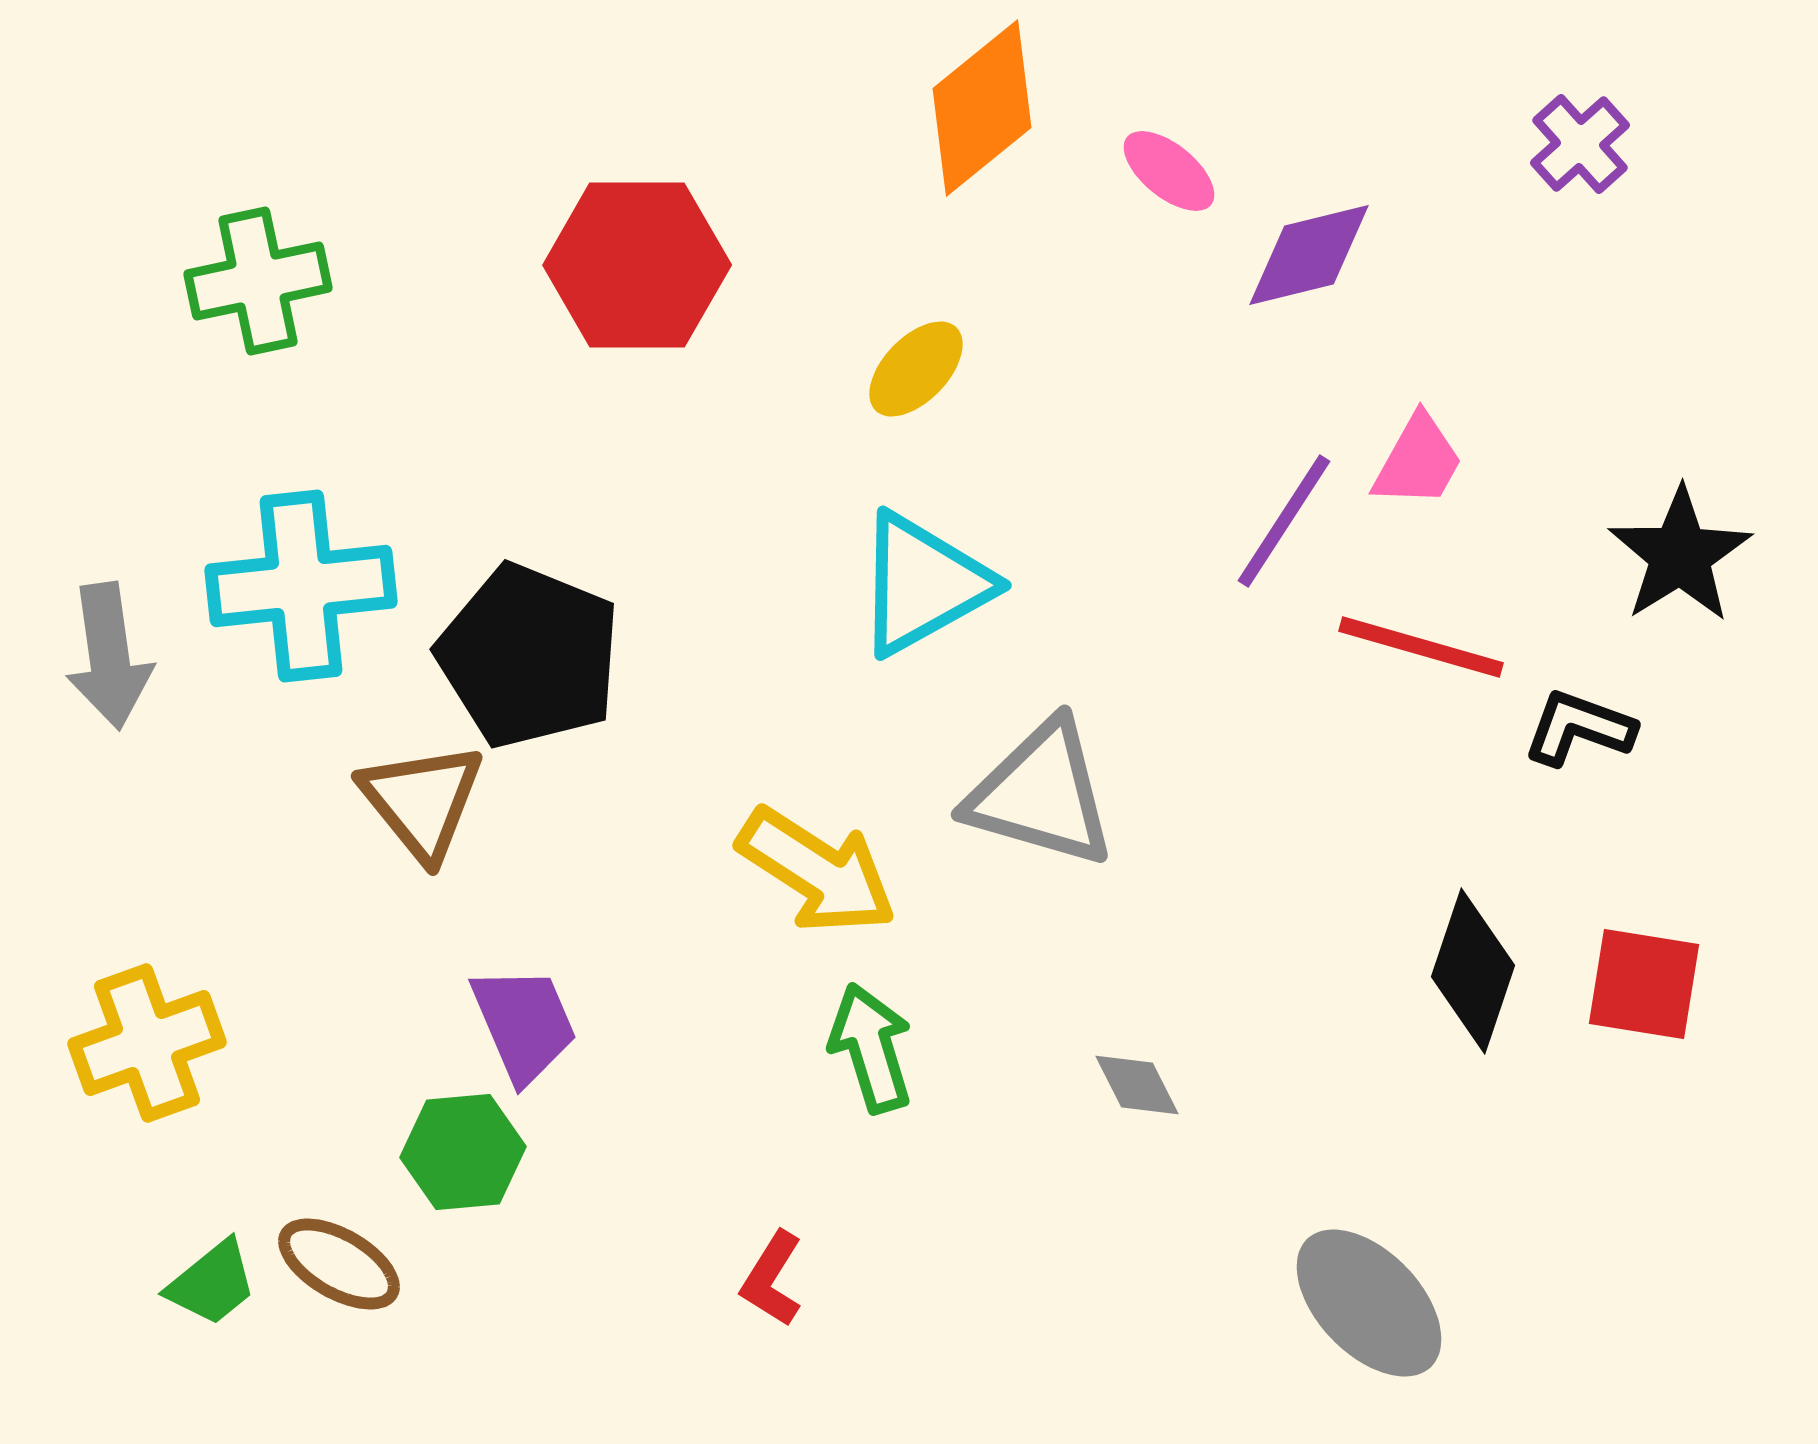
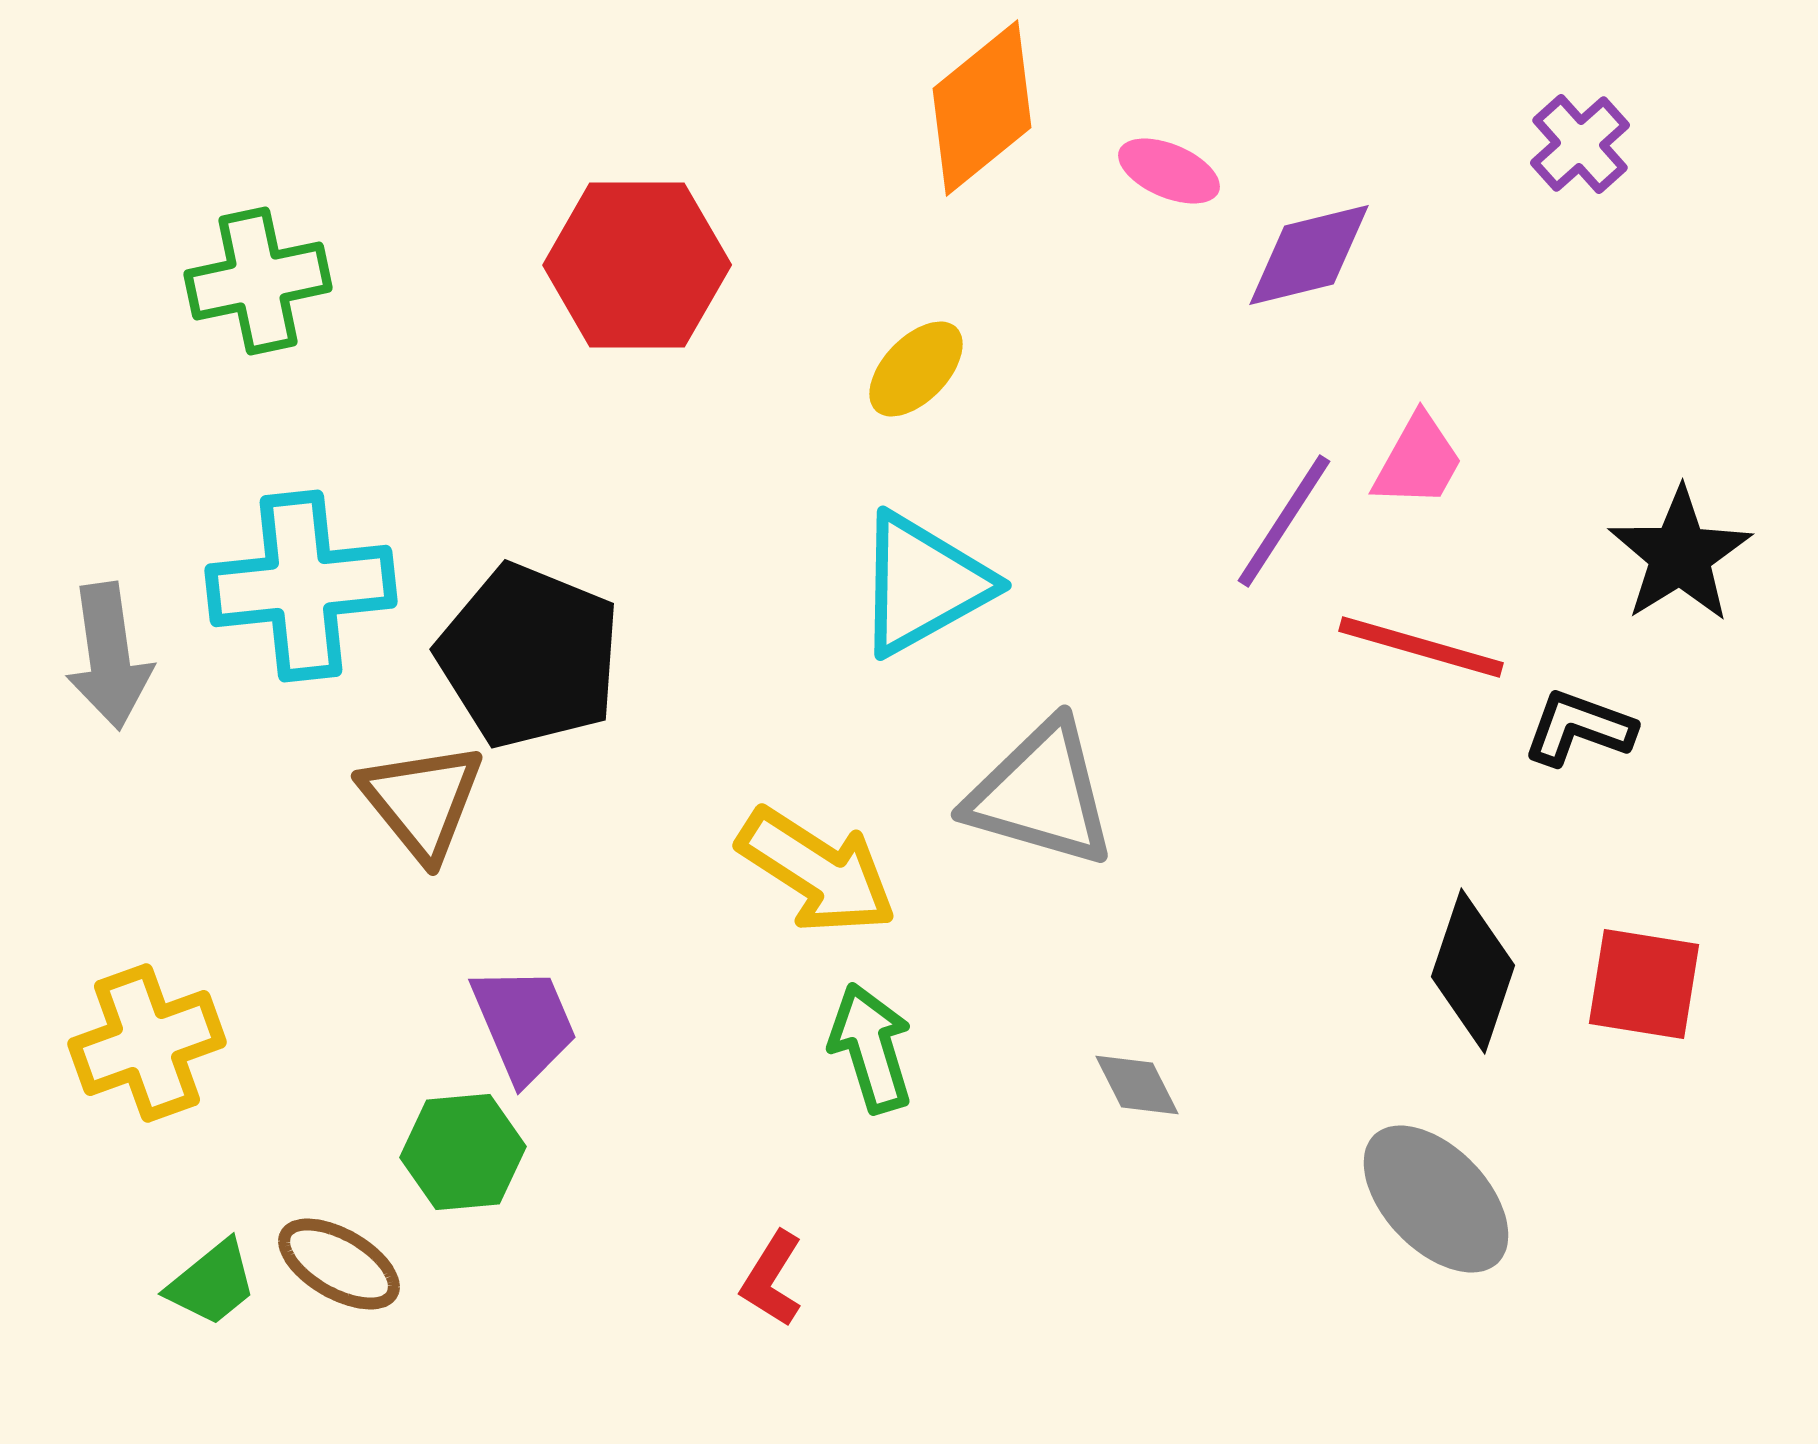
pink ellipse: rotated 16 degrees counterclockwise
gray ellipse: moved 67 px right, 104 px up
